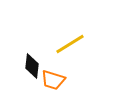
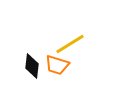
orange trapezoid: moved 4 px right, 15 px up
